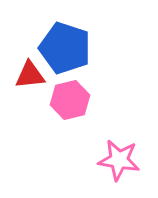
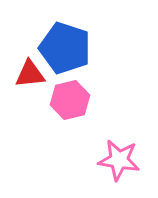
red triangle: moved 1 px up
